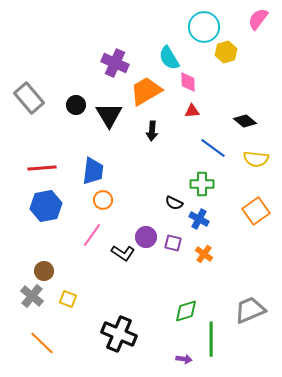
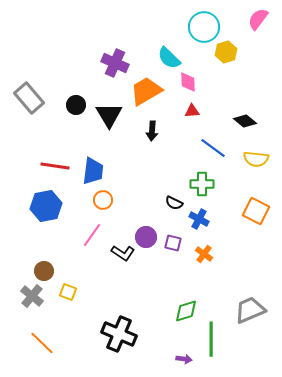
cyan semicircle: rotated 15 degrees counterclockwise
red line: moved 13 px right, 2 px up; rotated 12 degrees clockwise
orange square: rotated 28 degrees counterclockwise
yellow square: moved 7 px up
